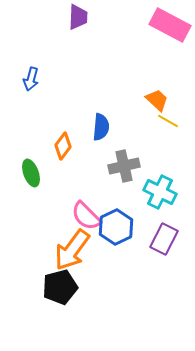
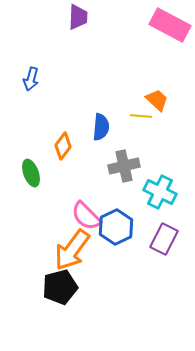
yellow line: moved 27 px left, 5 px up; rotated 25 degrees counterclockwise
